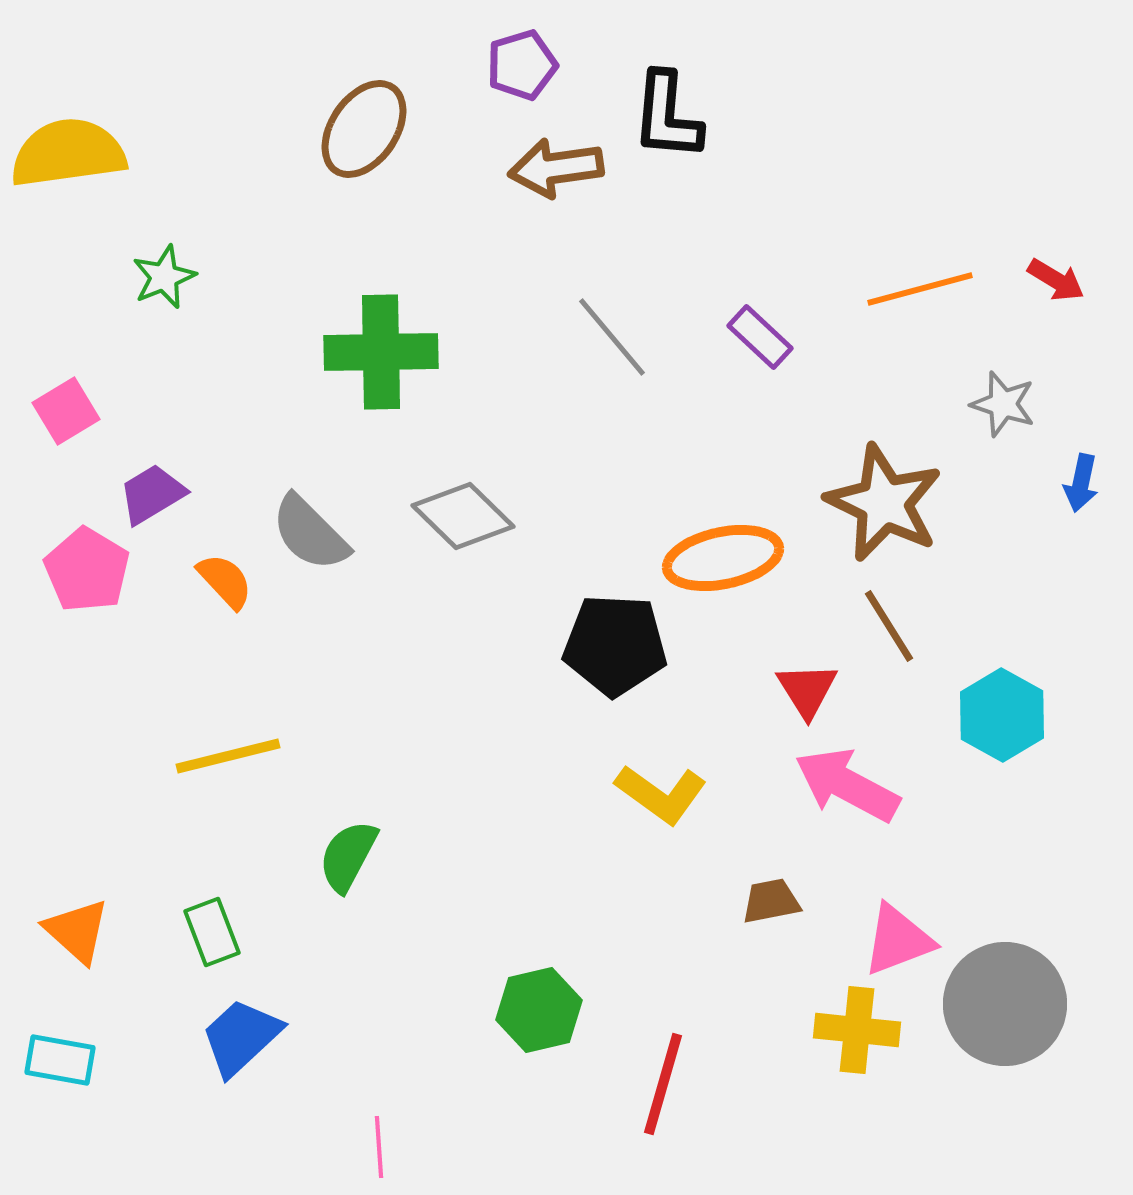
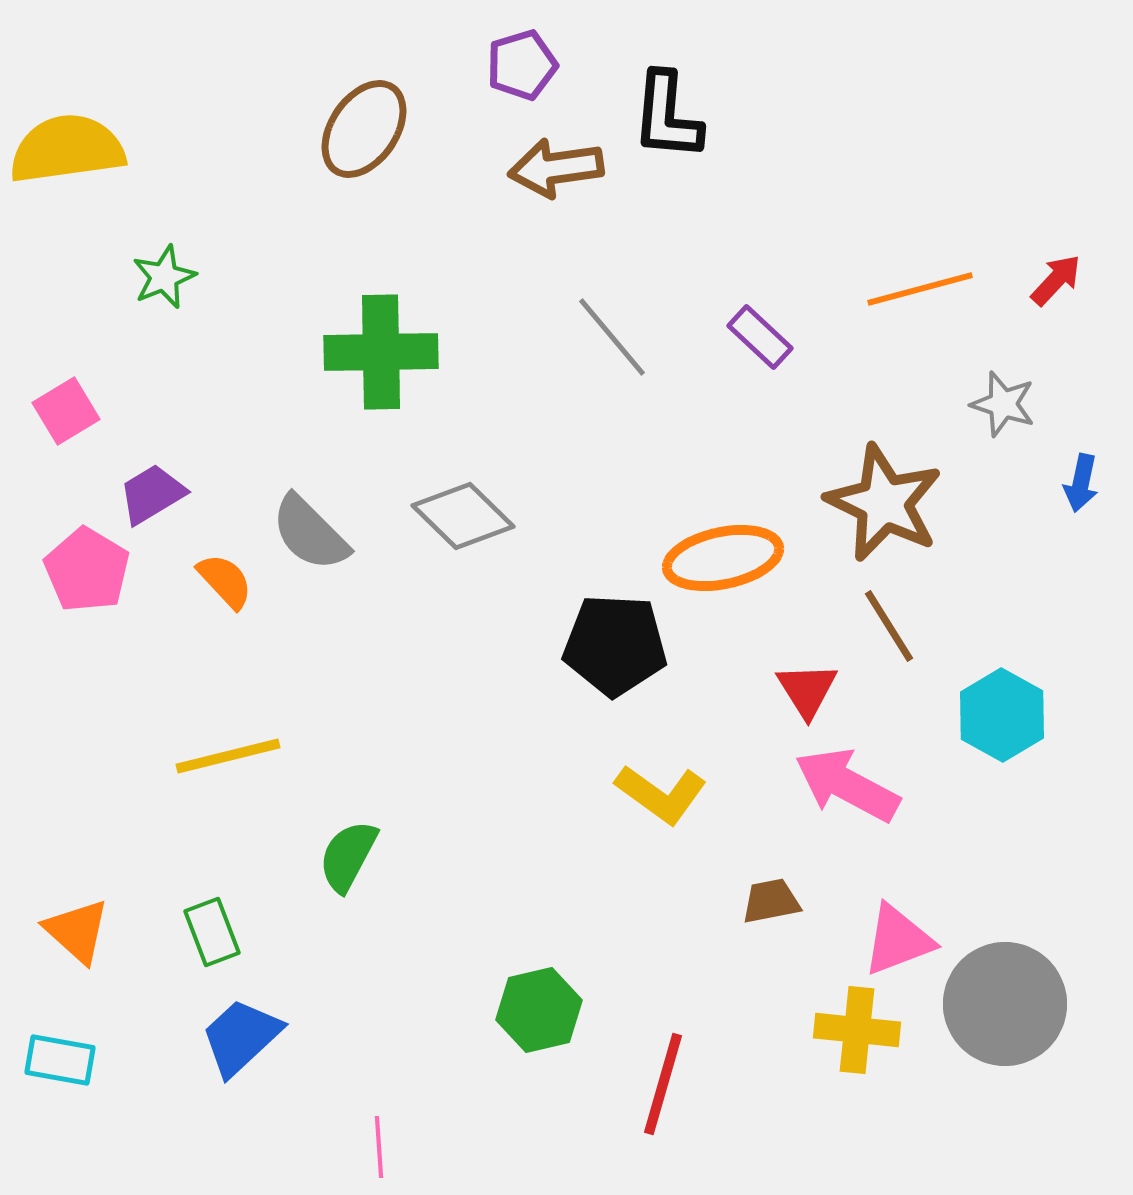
yellow semicircle: moved 1 px left, 4 px up
red arrow: rotated 78 degrees counterclockwise
